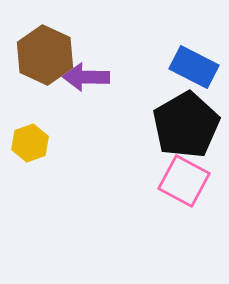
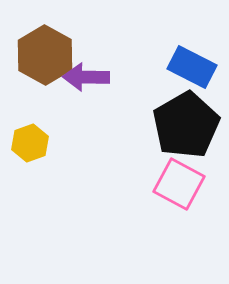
brown hexagon: rotated 4 degrees clockwise
blue rectangle: moved 2 px left
pink square: moved 5 px left, 3 px down
